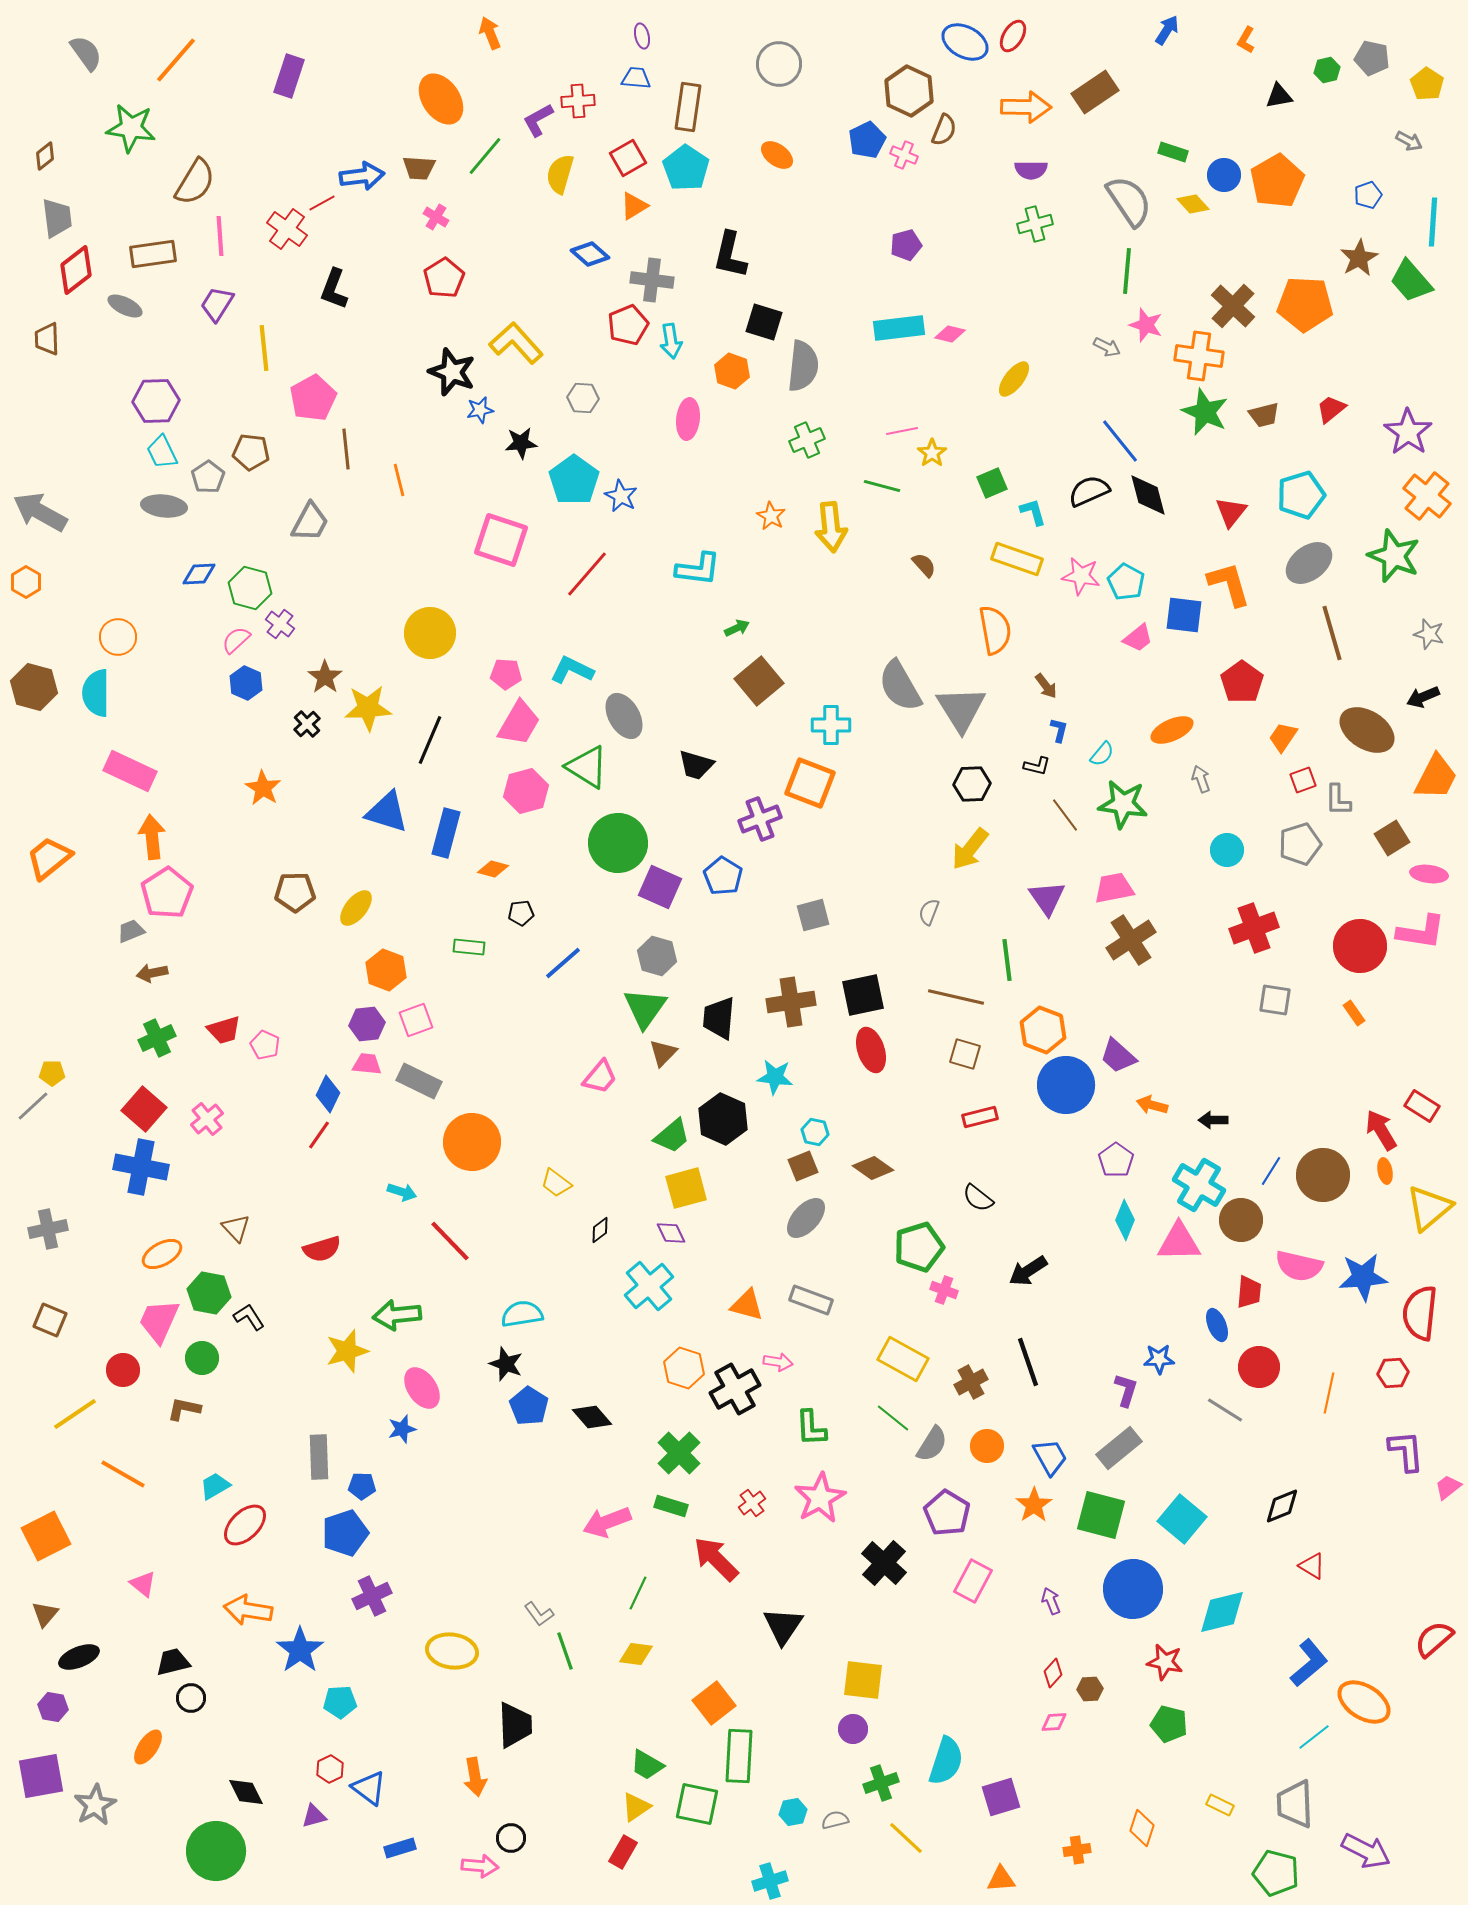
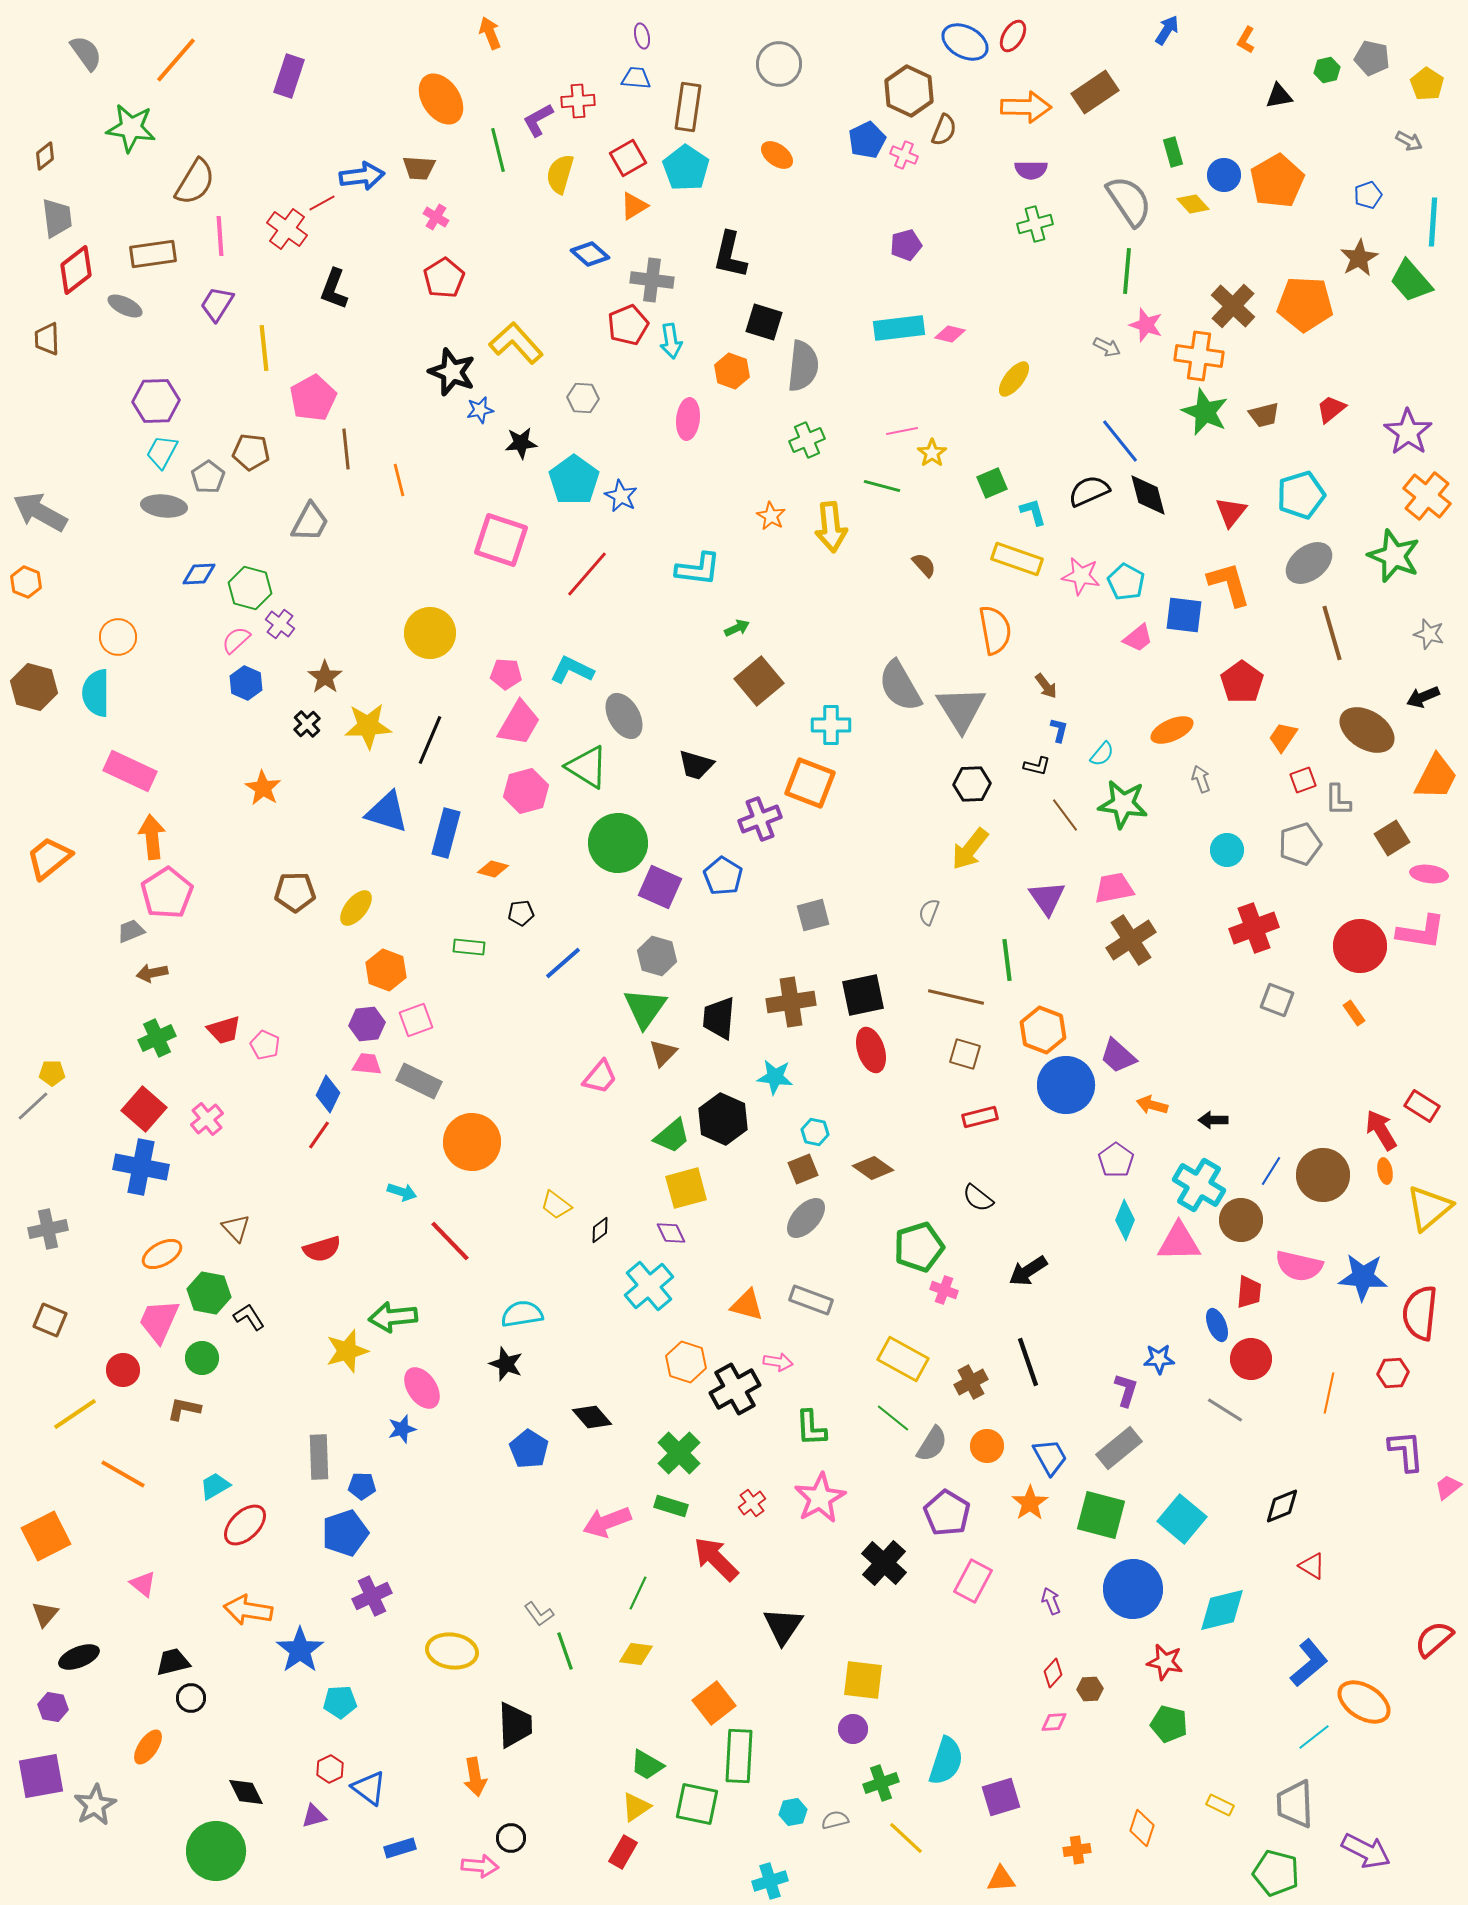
green rectangle at (1173, 152): rotated 56 degrees clockwise
green line at (485, 156): moved 13 px right, 6 px up; rotated 54 degrees counterclockwise
cyan trapezoid at (162, 452): rotated 54 degrees clockwise
orange hexagon at (26, 582): rotated 8 degrees counterclockwise
yellow star at (368, 708): moved 18 px down
gray square at (1275, 1000): moved 2 px right; rotated 12 degrees clockwise
brown square at (803, 1166): moved 3 px down
yellow trapezoid at (556, 1183): moved 22 px down
blue star at (1363, 1277): rotated 9 degrees clockwise
green arrow at (397, 1315): moved 4 px left, 2 px down
red circle at (1259, 1367): moved 8 px left, 8 px up
orange hexagon at (684, 1368): moved 2 px right, 6 px up
blue pentagon at (529, 1406): moved 43 px down
orange star at (1034, 1505): moved 4 px left, 2 px up
cyan diamond at (1222, 1612): moved 2 px up
